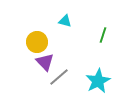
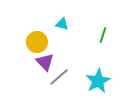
cyan triangle: moved 3 px left, 3 px down
